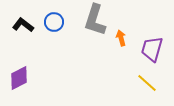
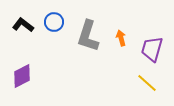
gray L-shape: moved 7 px left, 16 px down
purple diamond: moved 3 px right, 2 px up
